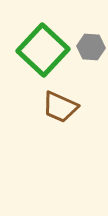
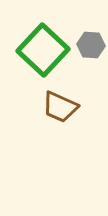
gray hexagon: moved 2 px up
